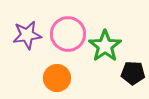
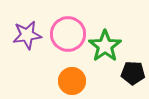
orange circle: moved 15 px right, 3 px down
